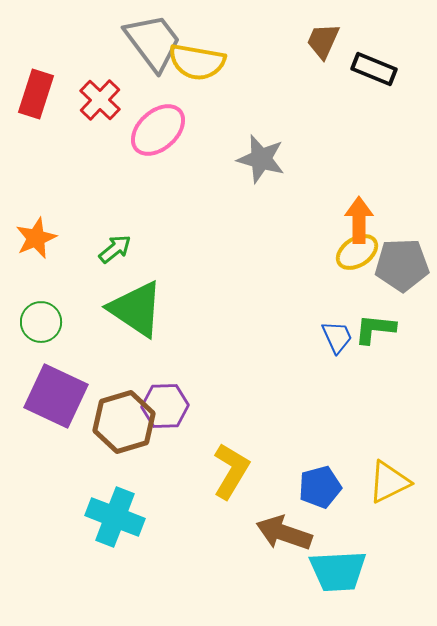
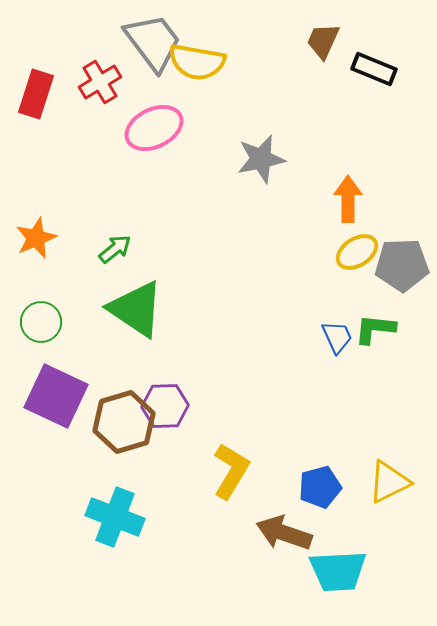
red cross: moved 18 px up; rotated 15 degrees clockwise
pink ellipse: moved 4 px left, 2 px up; rotated 16 degrees clockwise
gray star: rotated 27 degrees counterclockwise
orange arrow: moved 11 px left, 21 px up
